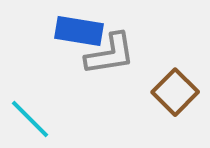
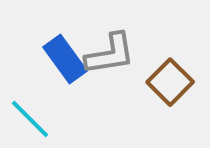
blue rectangle: moved 14 px left, 28 px down; rotated 45 degrees clockwise
brown square: moved 5 px left, 10 px up
